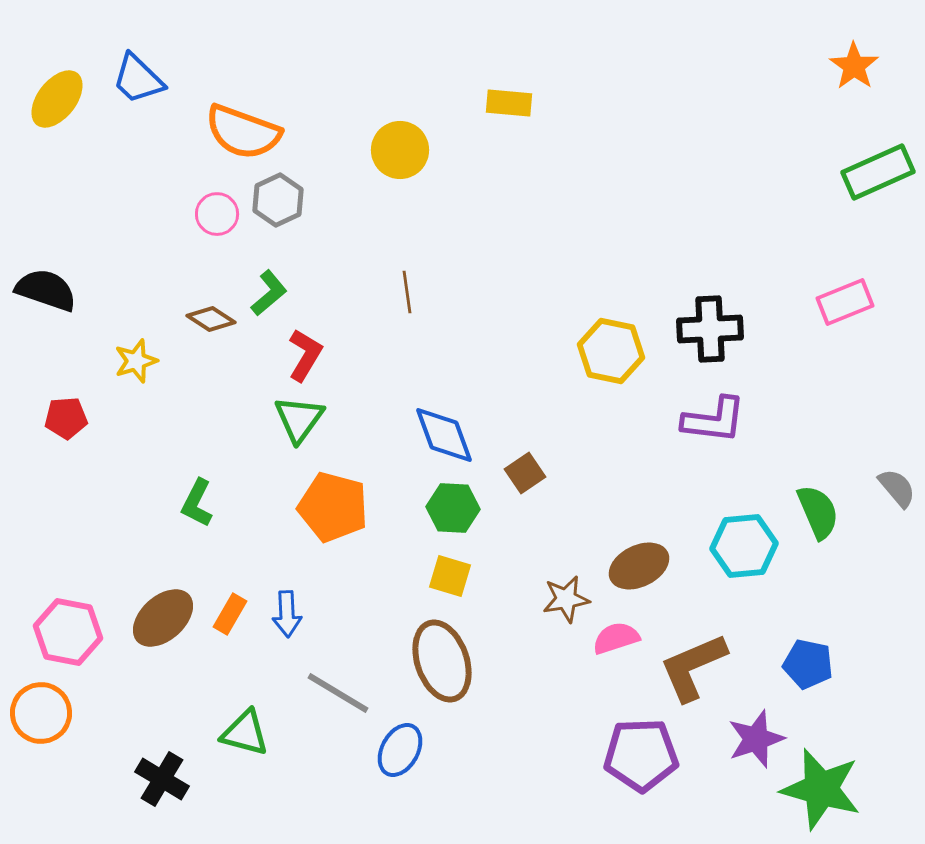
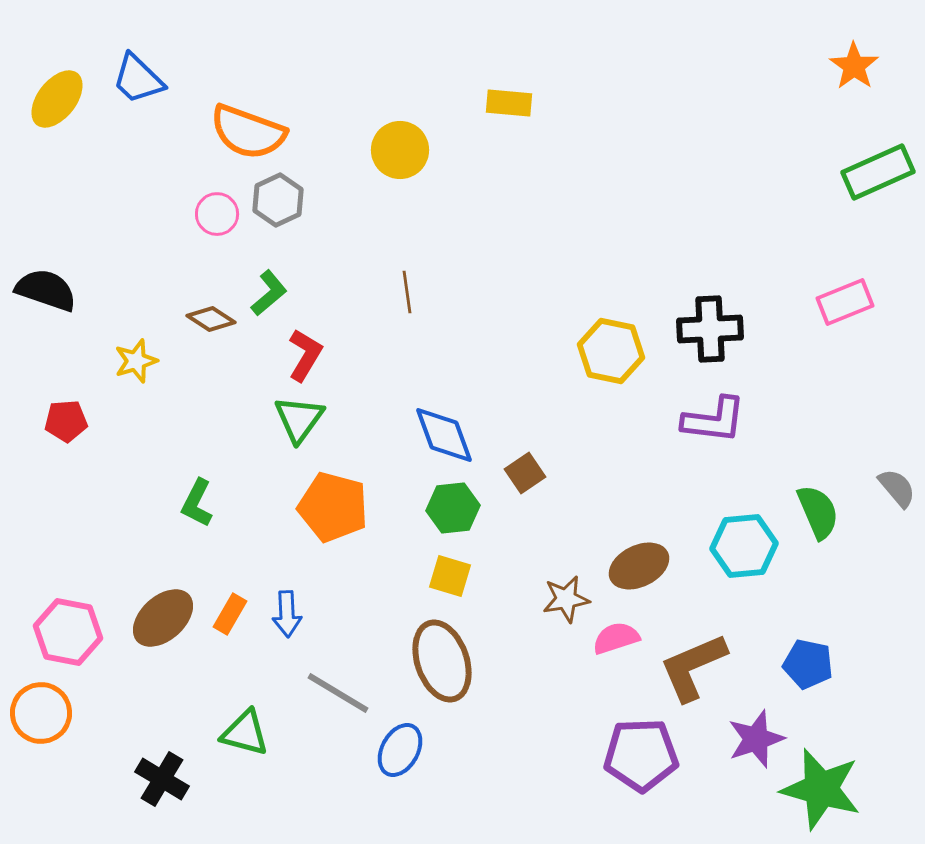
orange semicircle at (243, 132): moved 5 px right
red pentagon at (66, 418): moved 3 px down
green hexagon at (453, 508): rotated 9 degrees counterclockwise
